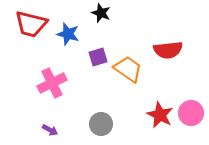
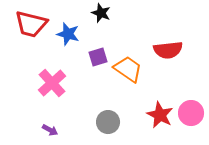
pink cross: rotated 16 degrees counterclockwise
gray circle: moved 7 px right, 2 px up
